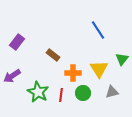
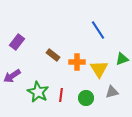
green triangle: rotated 32 degrees clockwise
orange cross: moved 4 px right, 11 px up
green circle: moved 3 px right, 5 px down
